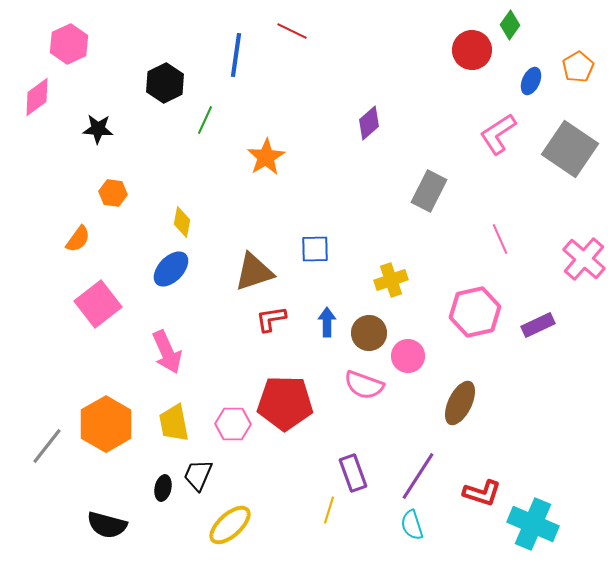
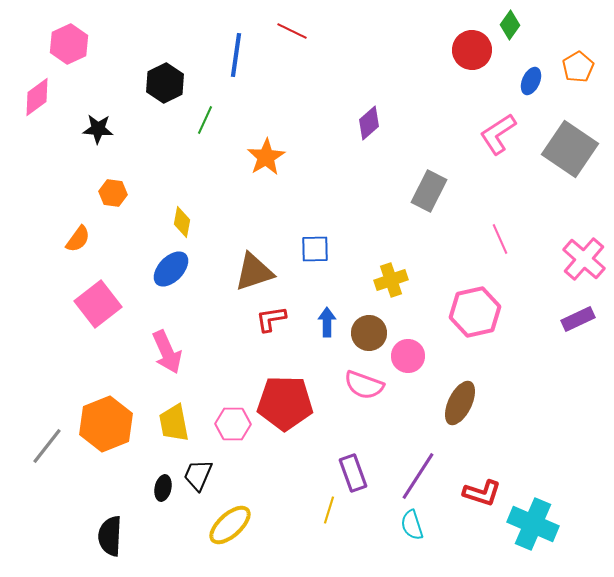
purple rectangle at (538, 325): moved 40 px right, 6 px up
orange hexagon at (106, 424): rotated 8 degrees clockwise
black semicircle at (107, 525): moved 3 px right, 11 px down; rotated 78 degrees clockwise
